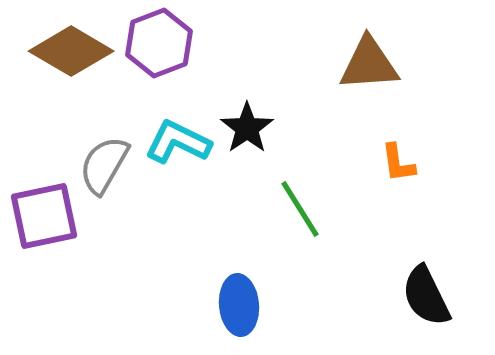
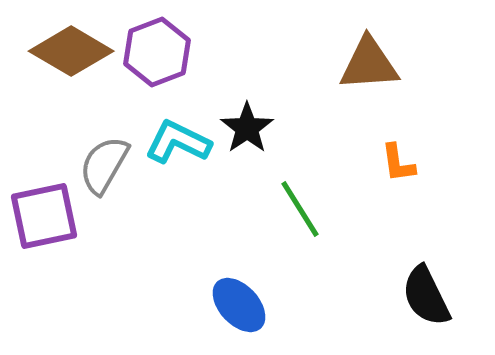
purple hexagon: moved 2 px left, 9 px down
blue ellipse: rotated 38 degrees counterclockwise
